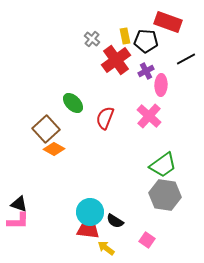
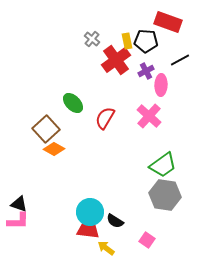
yellow rectangle: moved 2 px right, 5 px down
black line: moved 6 px left, 1 px down
red semicircle: rotated 10 degrees clockwise
